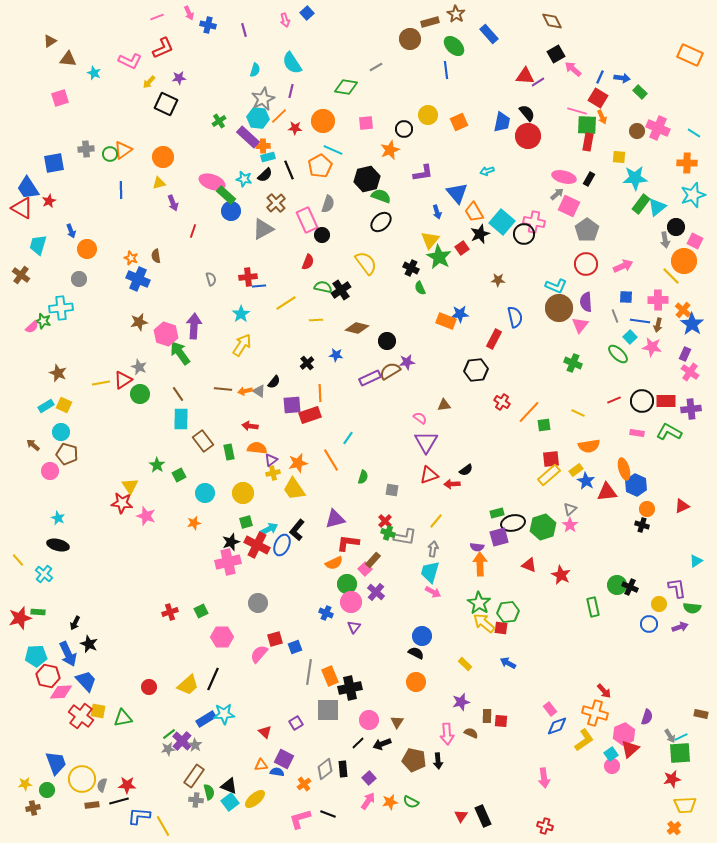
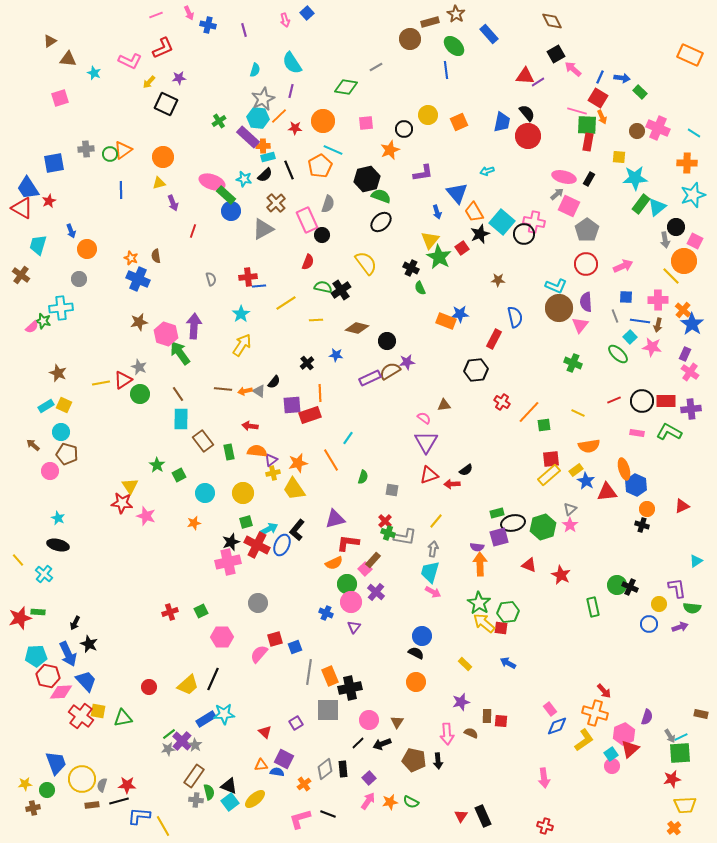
pink line at (157, 17): moved 1 px left, 2 px up
pink semicircle at (420, 418): moved 4 px right
orange semicircle at (257, 448): moved 3 px down
